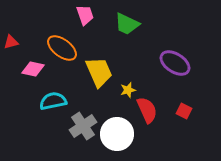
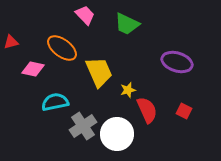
pink trapezoid: rotated 25 degrees counterclockwise
purple ellipse: moved 2 px right, 1 px up; rotated 16 degrees counterclockwise
cyan semicircle: moved 2 px right, 1 px down
